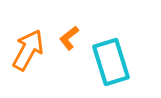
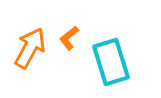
orange arrow: moved 2 px right, 2 px up
